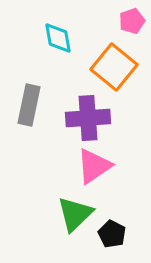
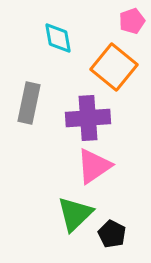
gray rectangle: moved 2 px up
